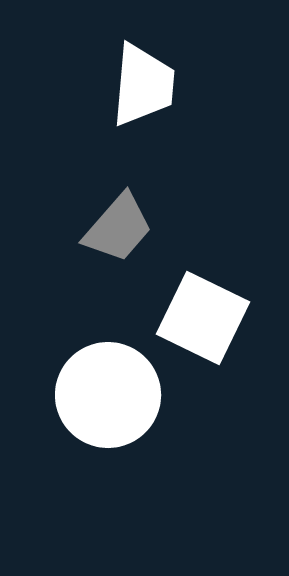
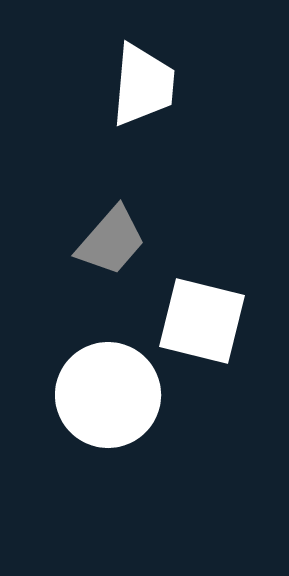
gray trapezoid: moved 7 px left, 13 px down
white square: moved 1 px left, 3 px down; rotated 12 degrees counterclockwise
